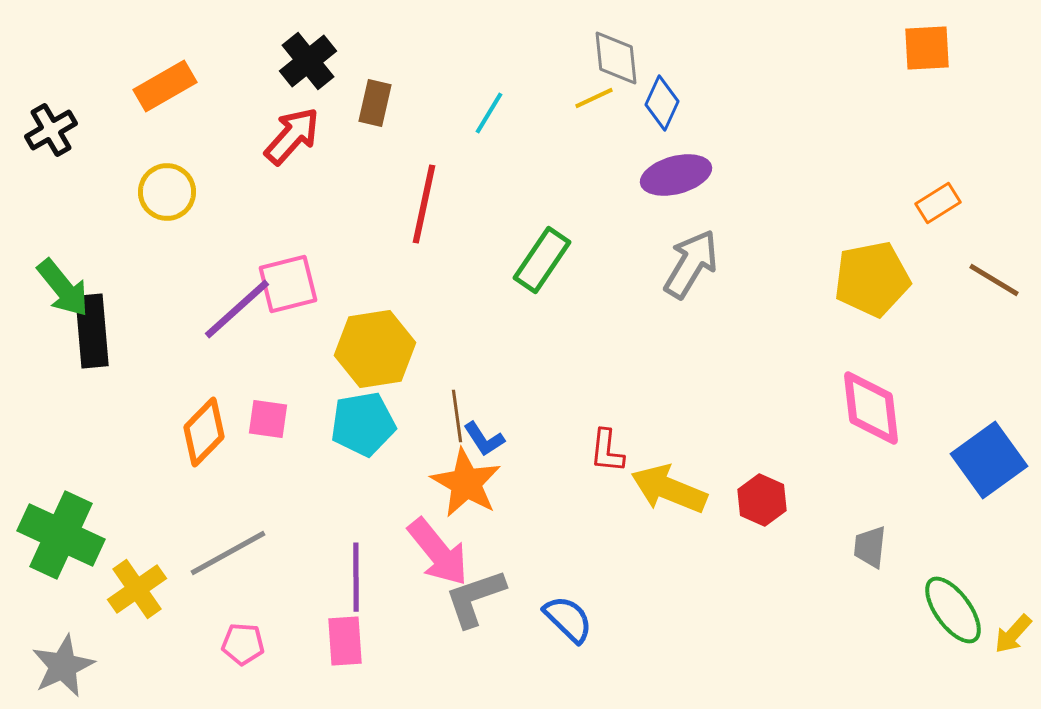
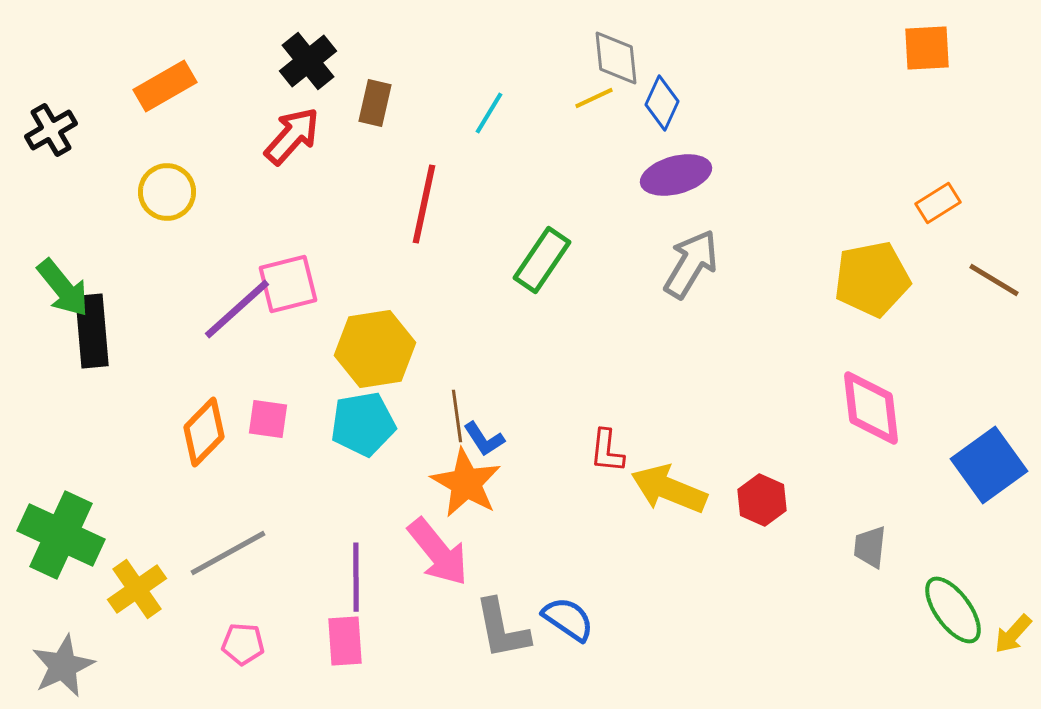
blue square at (989, 460): moved 5 px down
gray L-shape at (475, 598): moved 27 px right, 31 px down; rotated 82 degrees counterclockwise
blue semicircle at (568, 619): rotated 10 degrees counterclockwise
